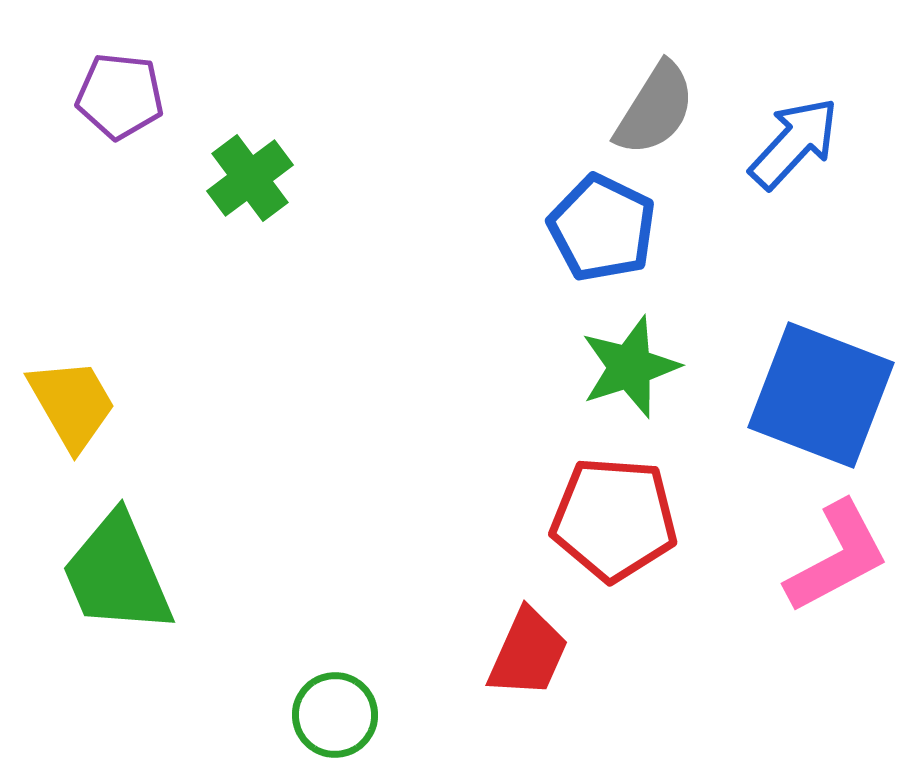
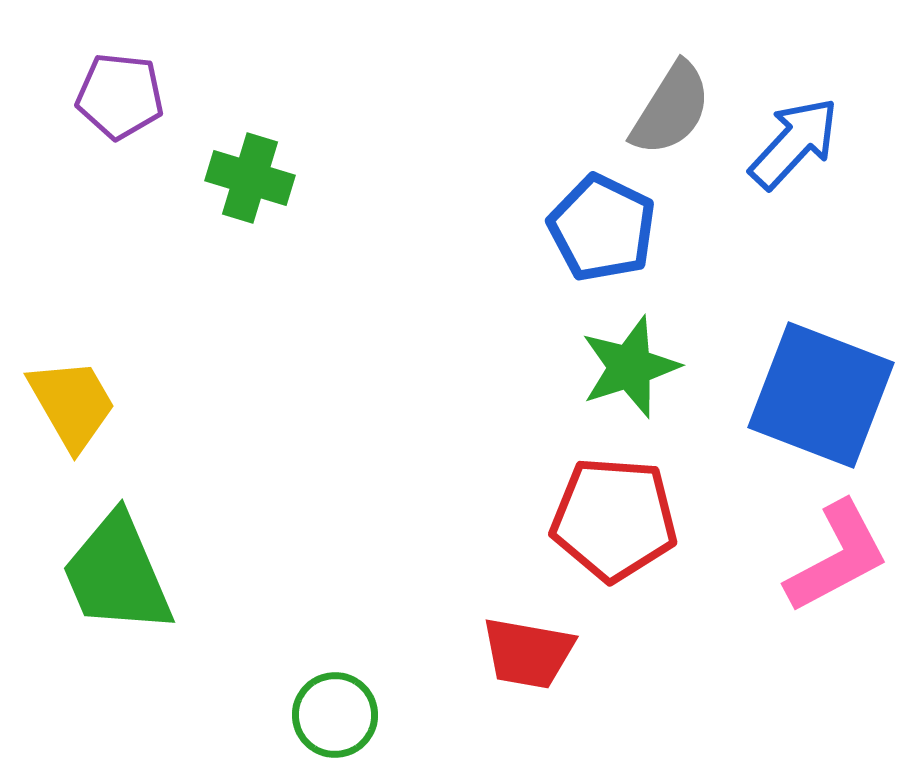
gray semicircle: moved 16 px right
green cross: rotated 36 degrees counterclockwise
red trapezoid: rotated 76 degrees clockwise
